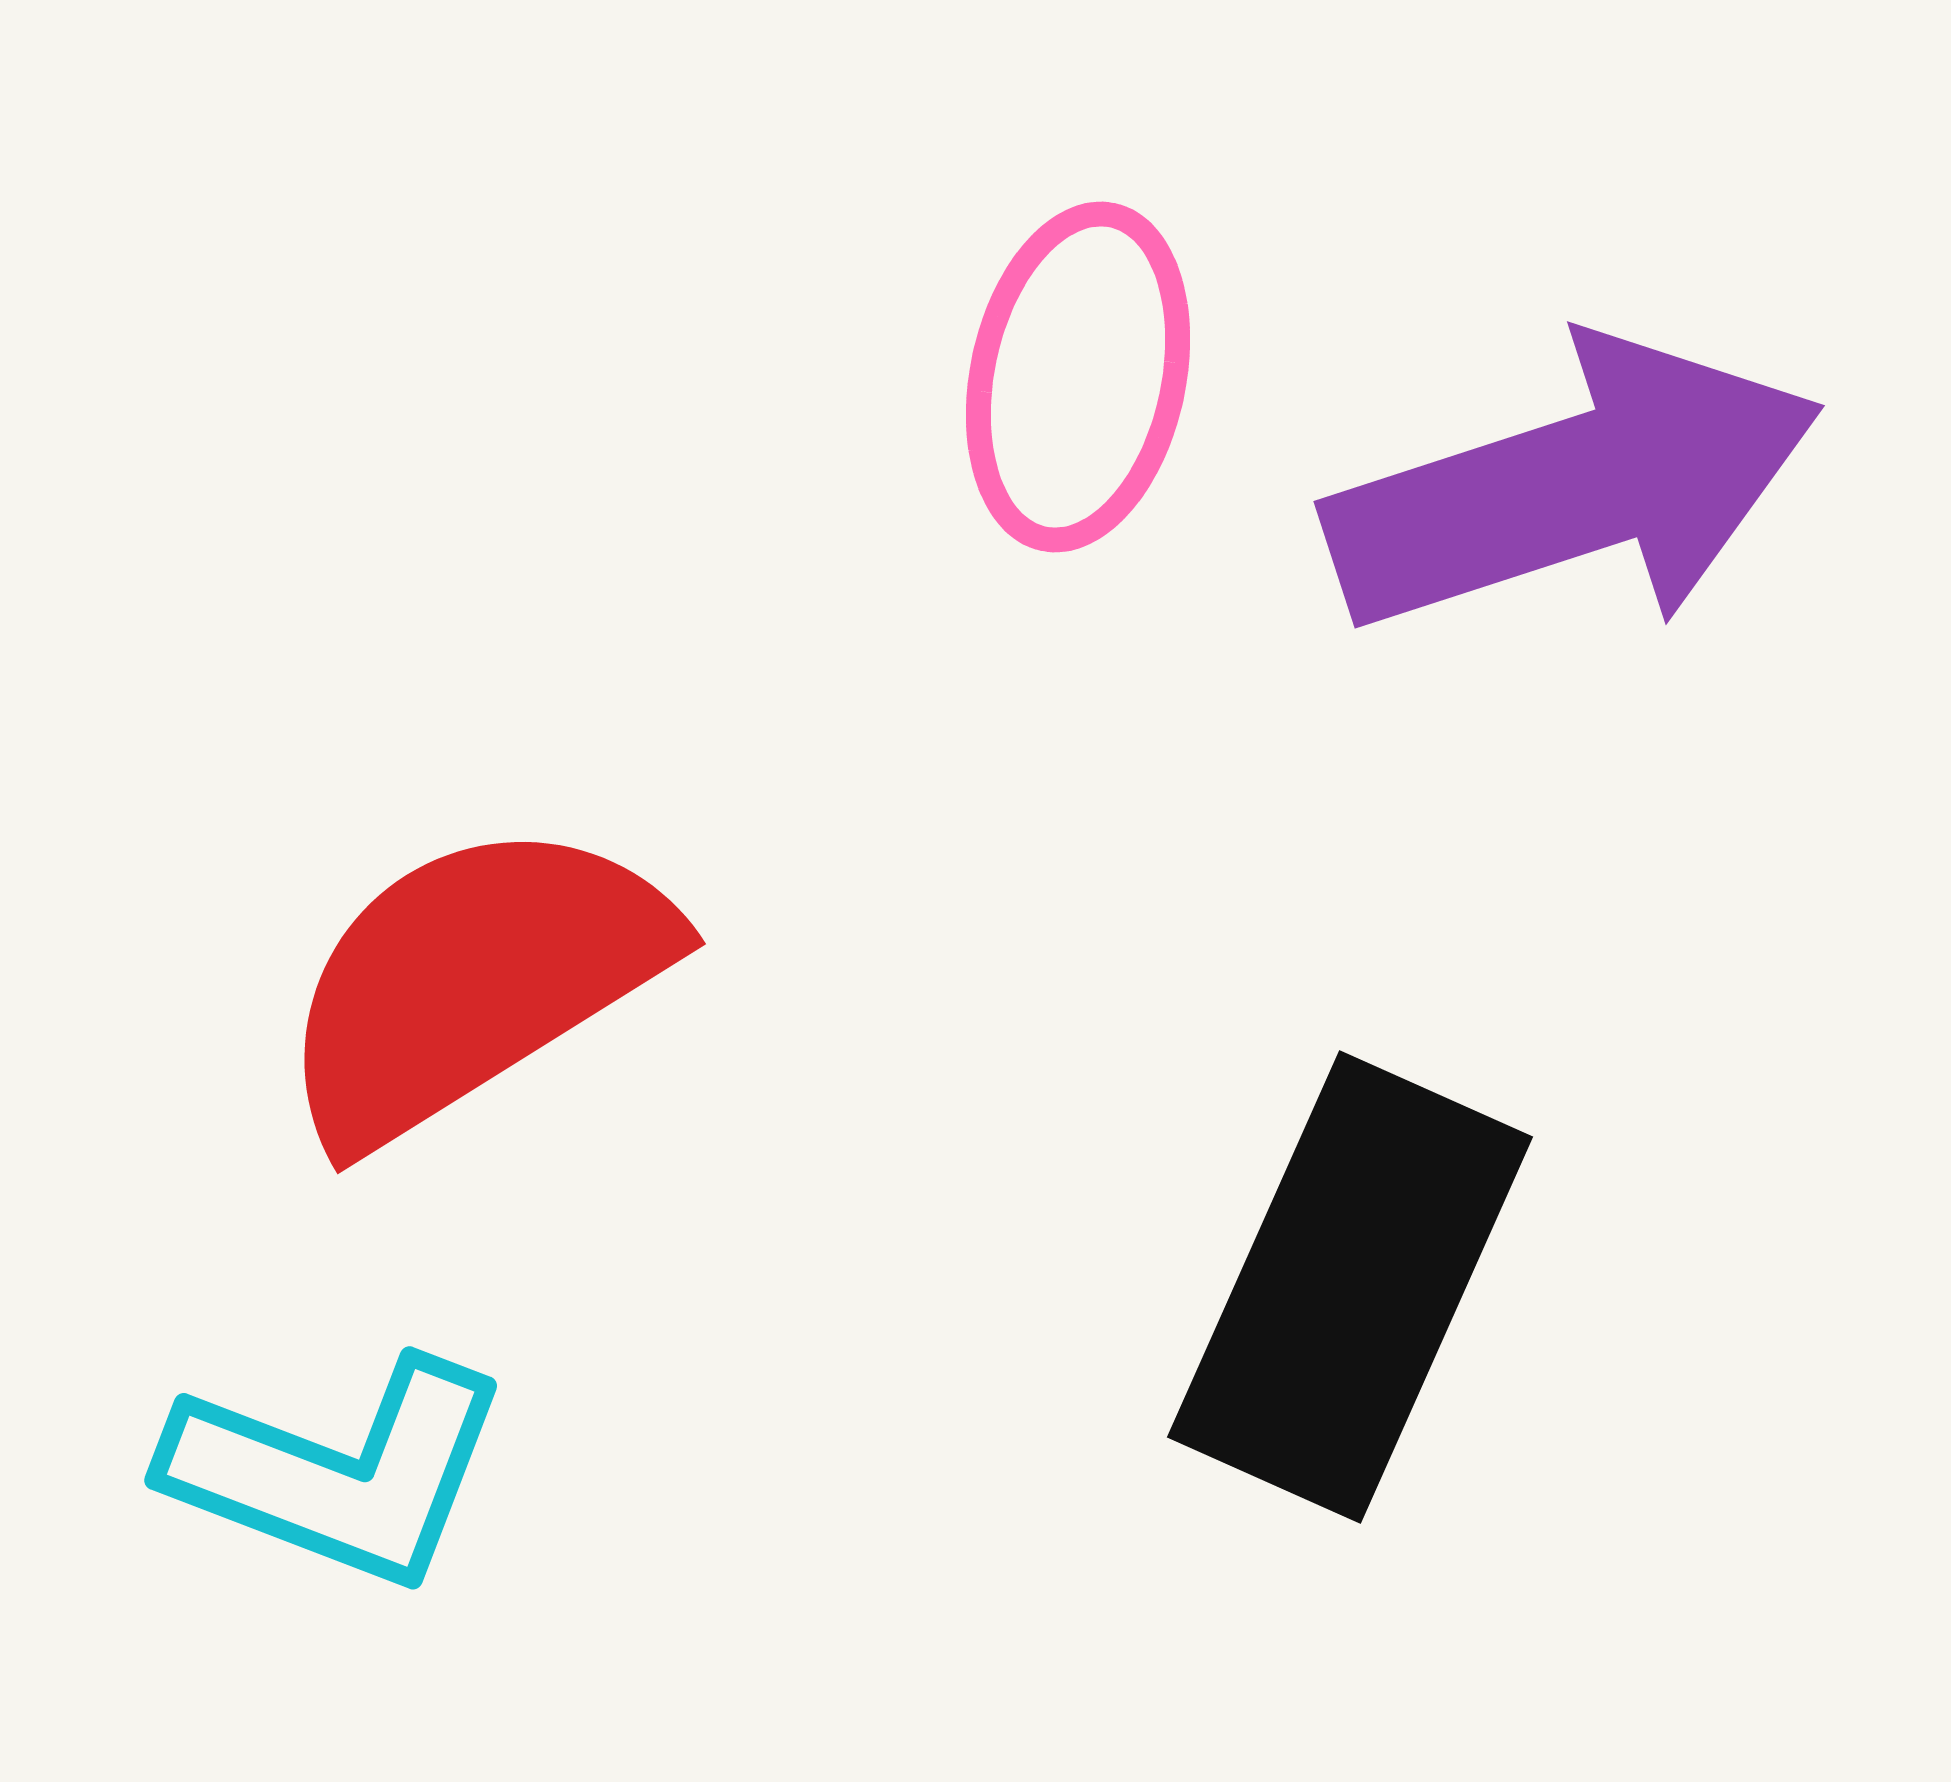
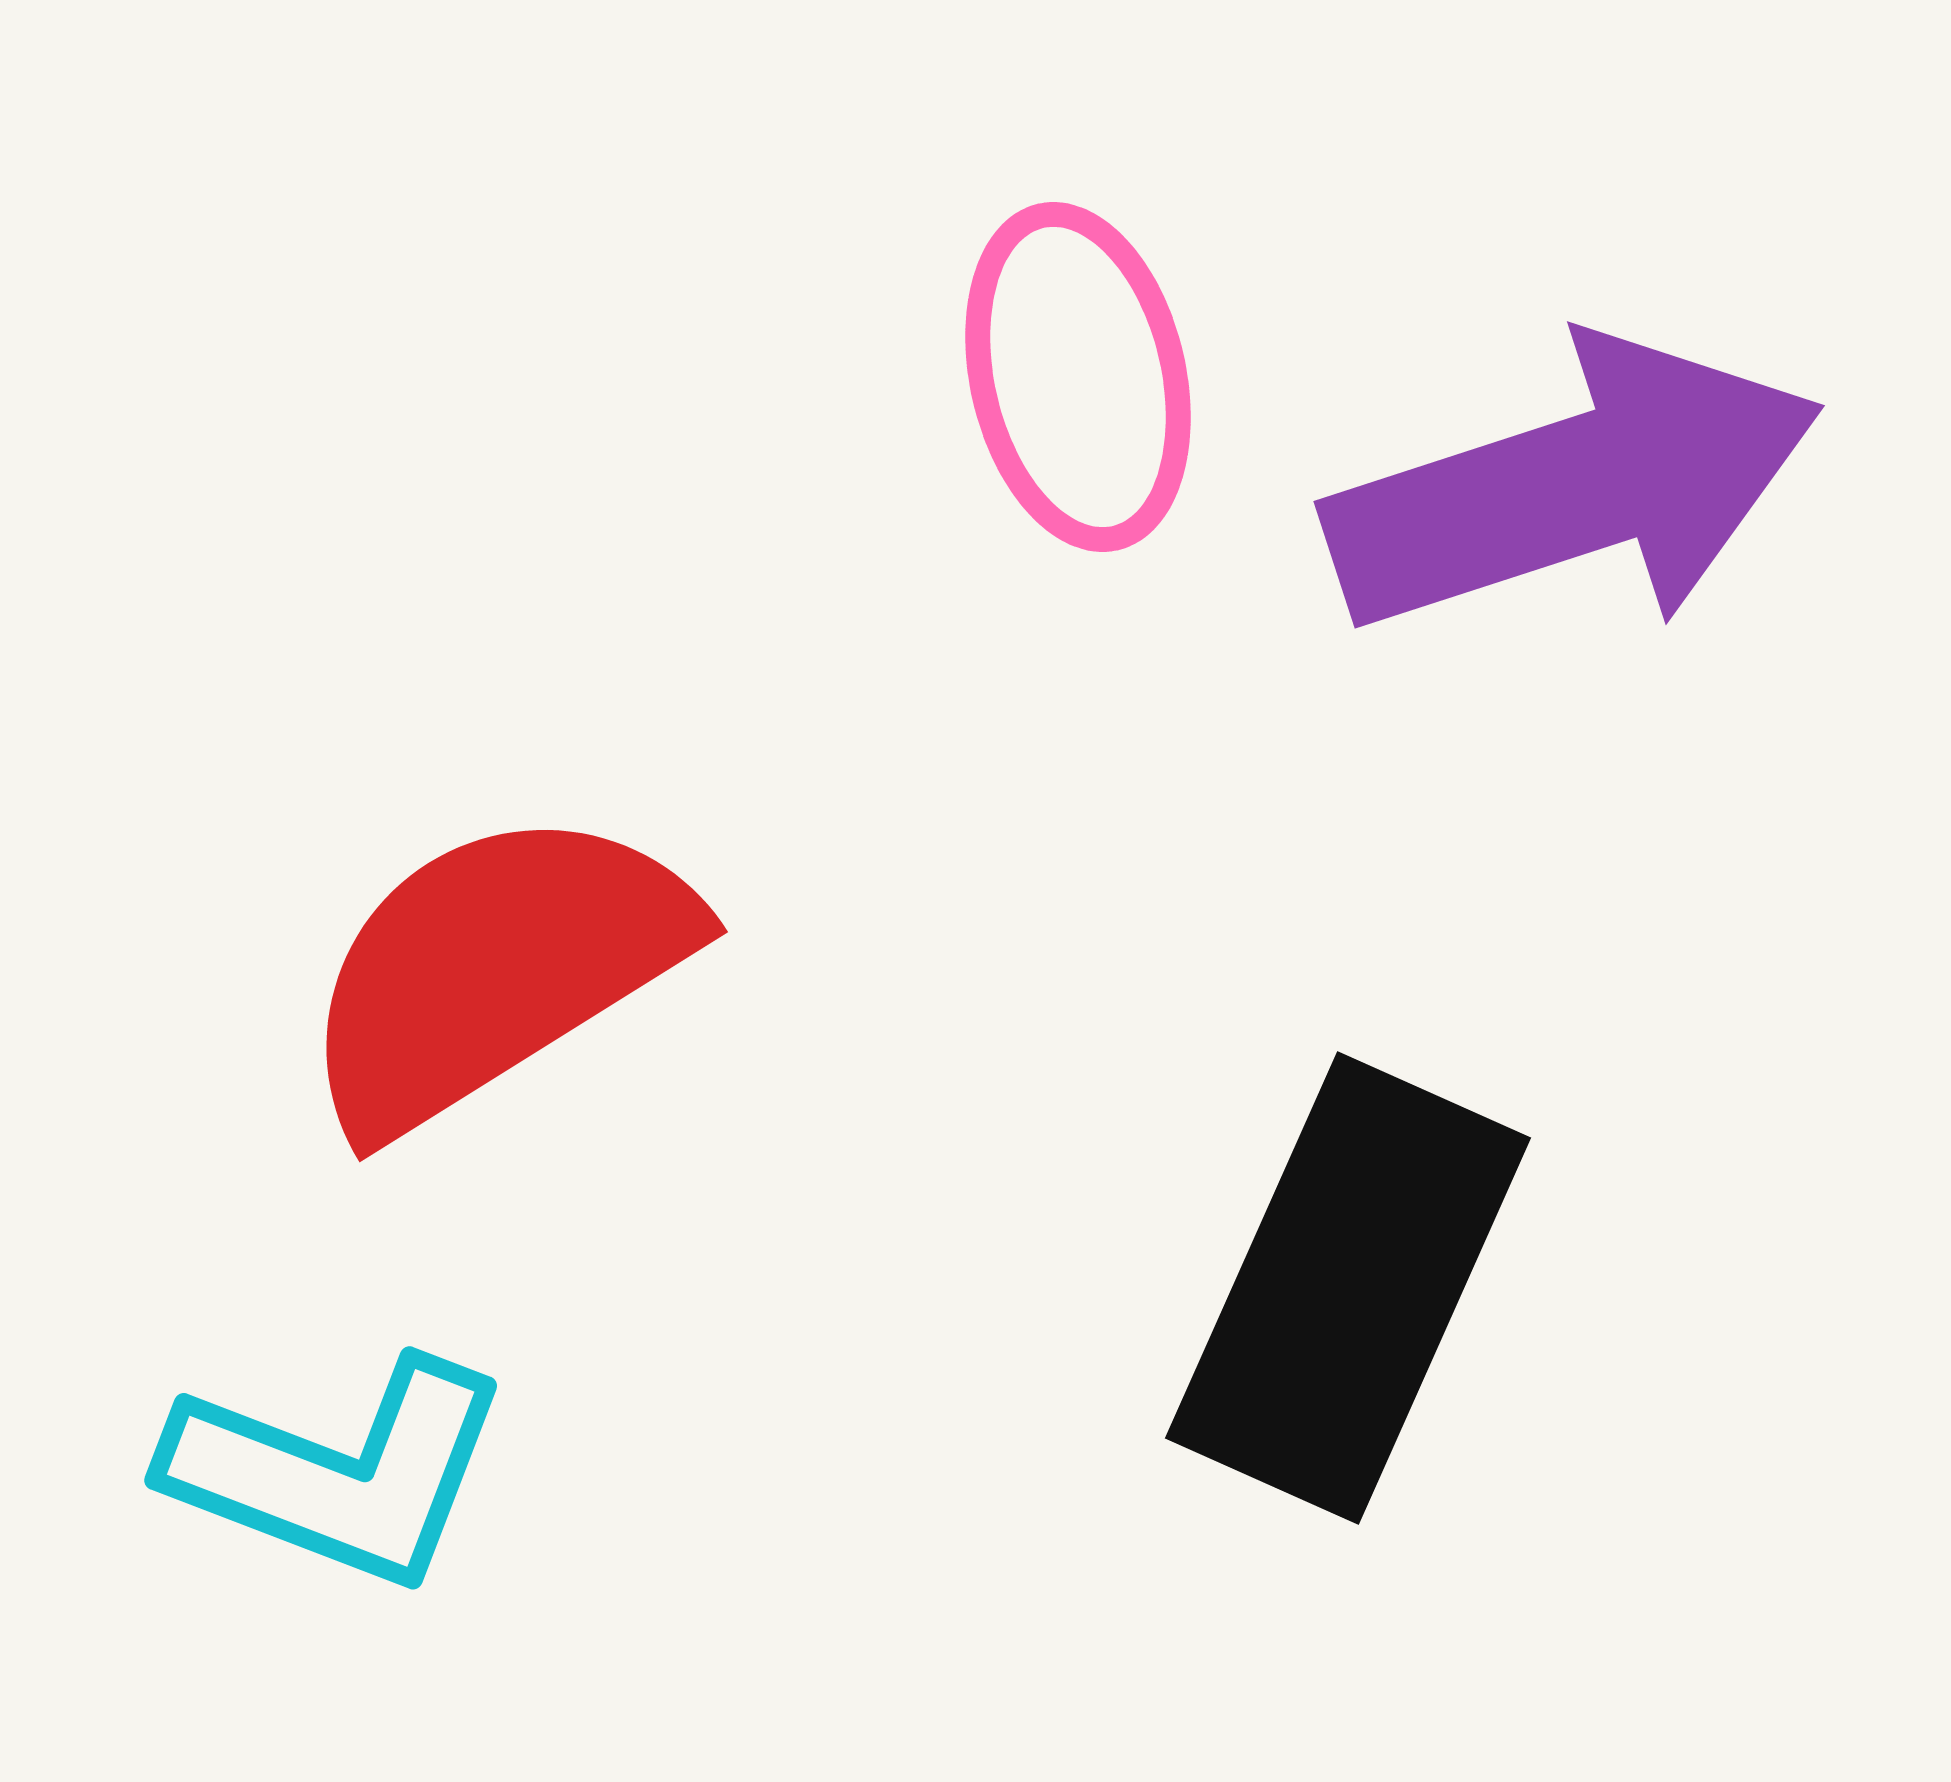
pink ellipse: rotated 25 degrees counterclockwise
red semicircle: moved 22 px right, 12 px up
black rectangle: moved 2 px left, 1 px down
